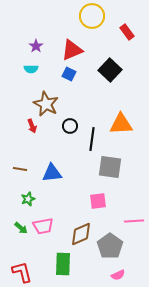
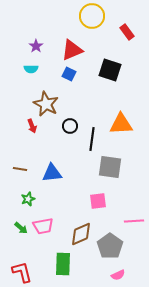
black square: rotated 25 degrees counterclockwise
